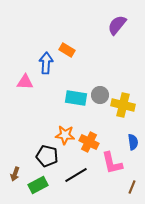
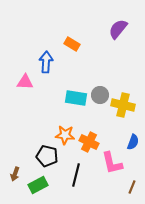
purple semicircle: moved 1 px right, 4 px down
orange rectangle: moved 5 px right, 6 px up
blue arrow: moved 1 px up
blue semicircle: rotated 28 degrees clockwise
black line: rotated 45 degrees counterclockwise
